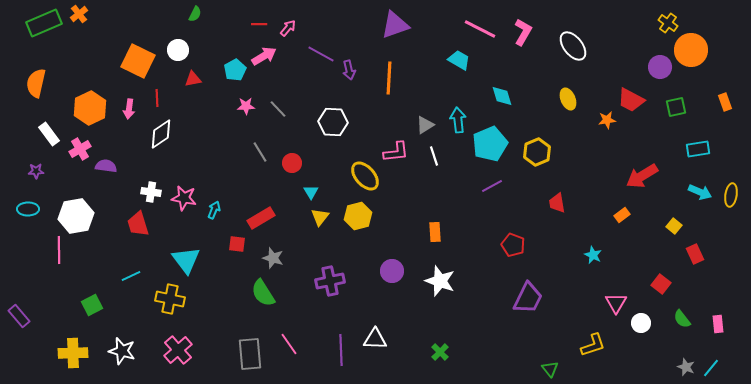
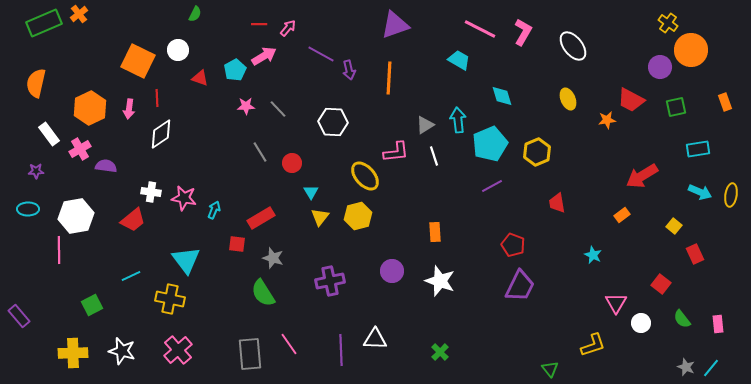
red triangle at (193, 79): moved 7 px right, 1 px up; rotated 30 degrees clockwise
red trapezoid at (138, 224): moved 5 px left, 4 px up; rotated 112 degrees counterclockwise
purple trapezoid at (528, 298): moved 8 px left, 12 px up
